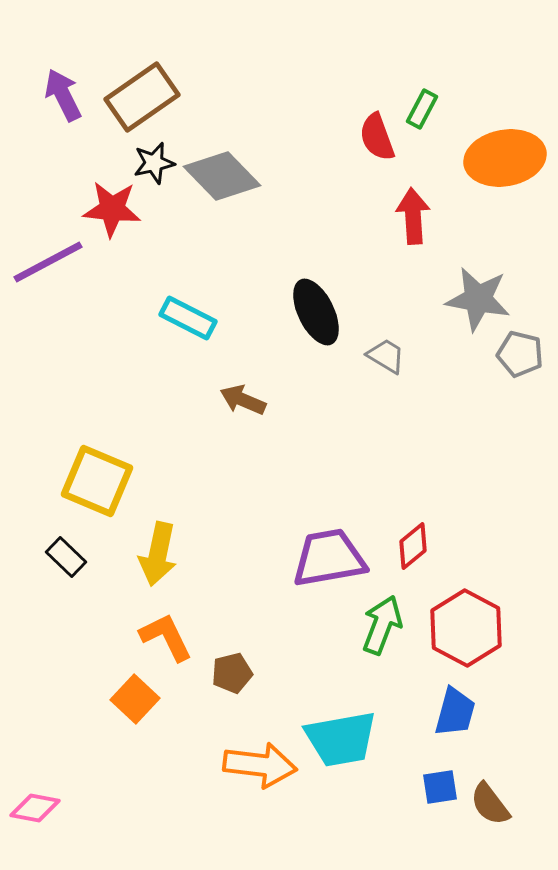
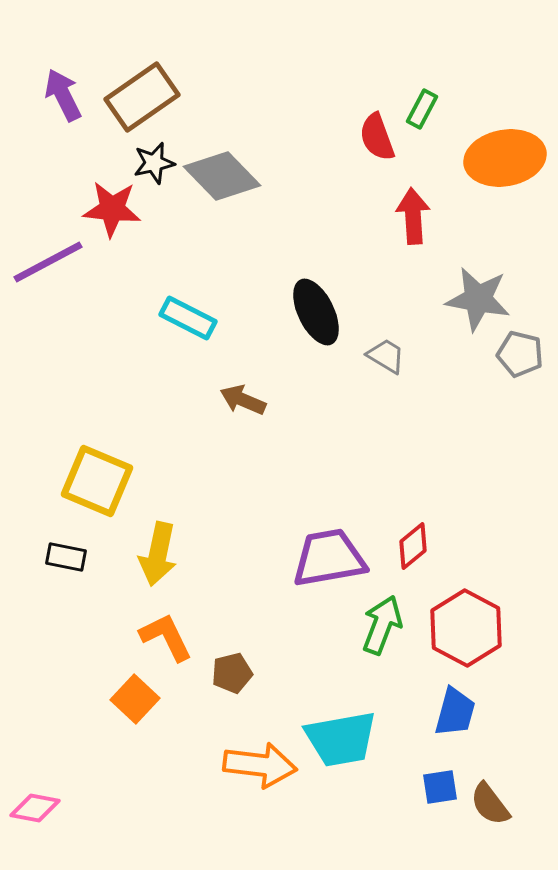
black rectangle: rotated 33 degrees counterclockwise
